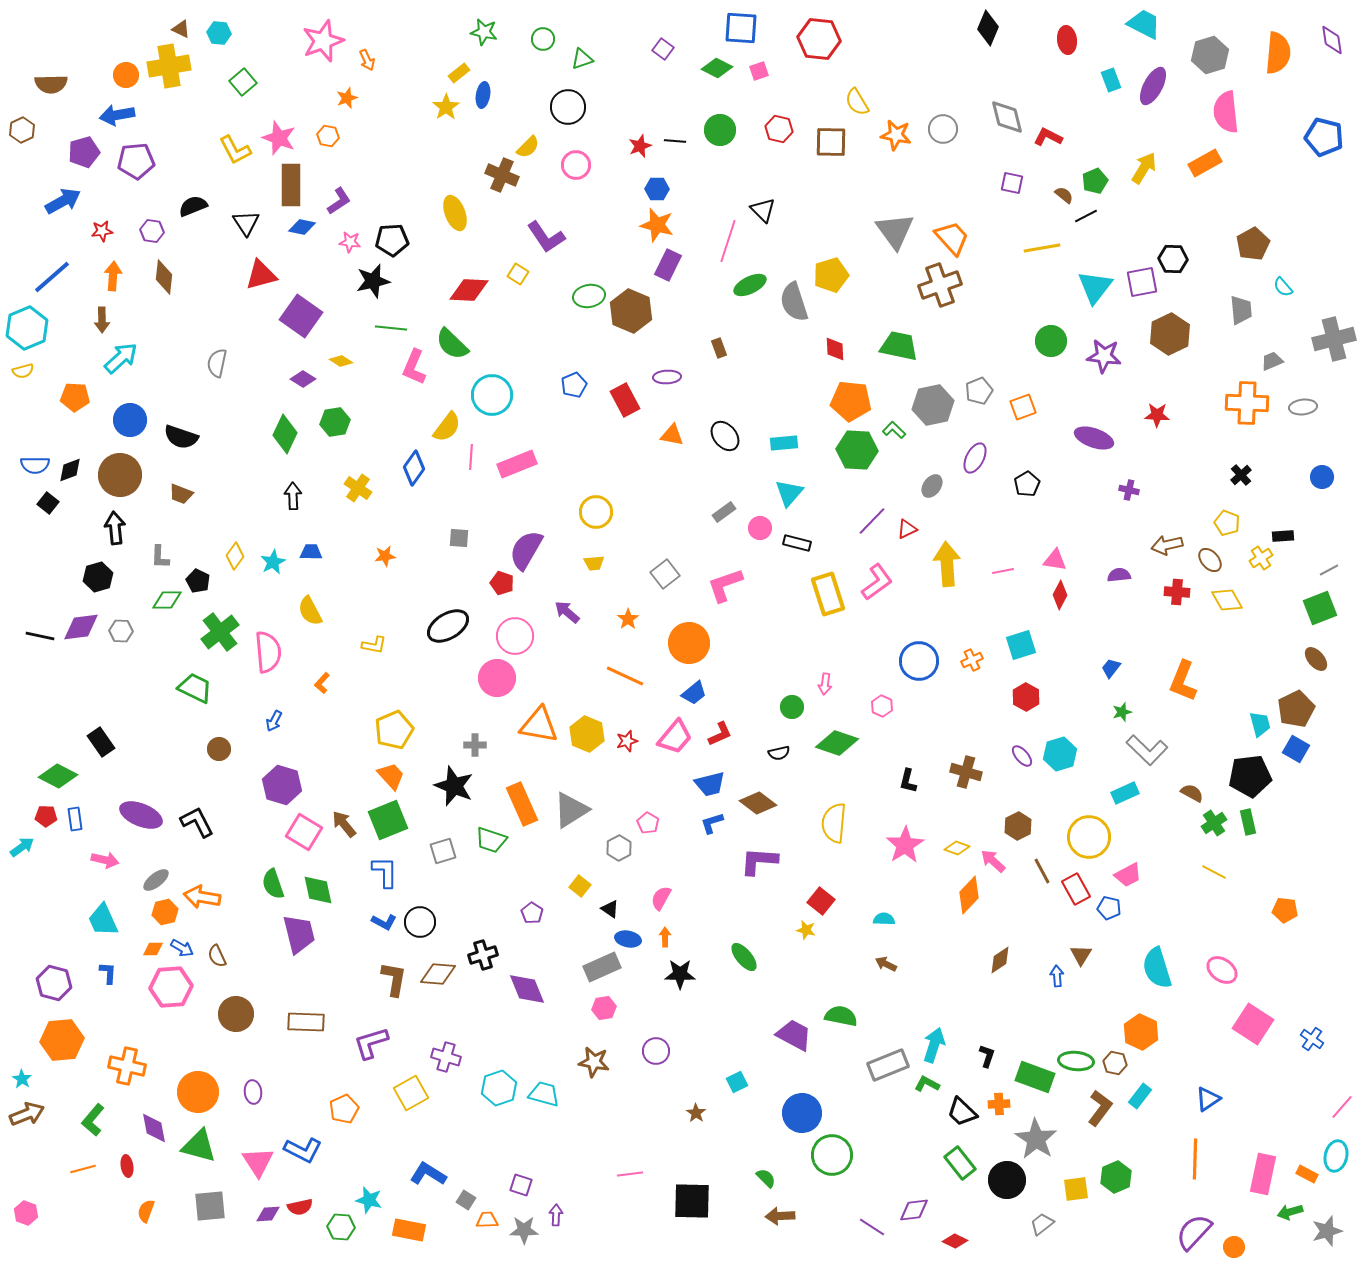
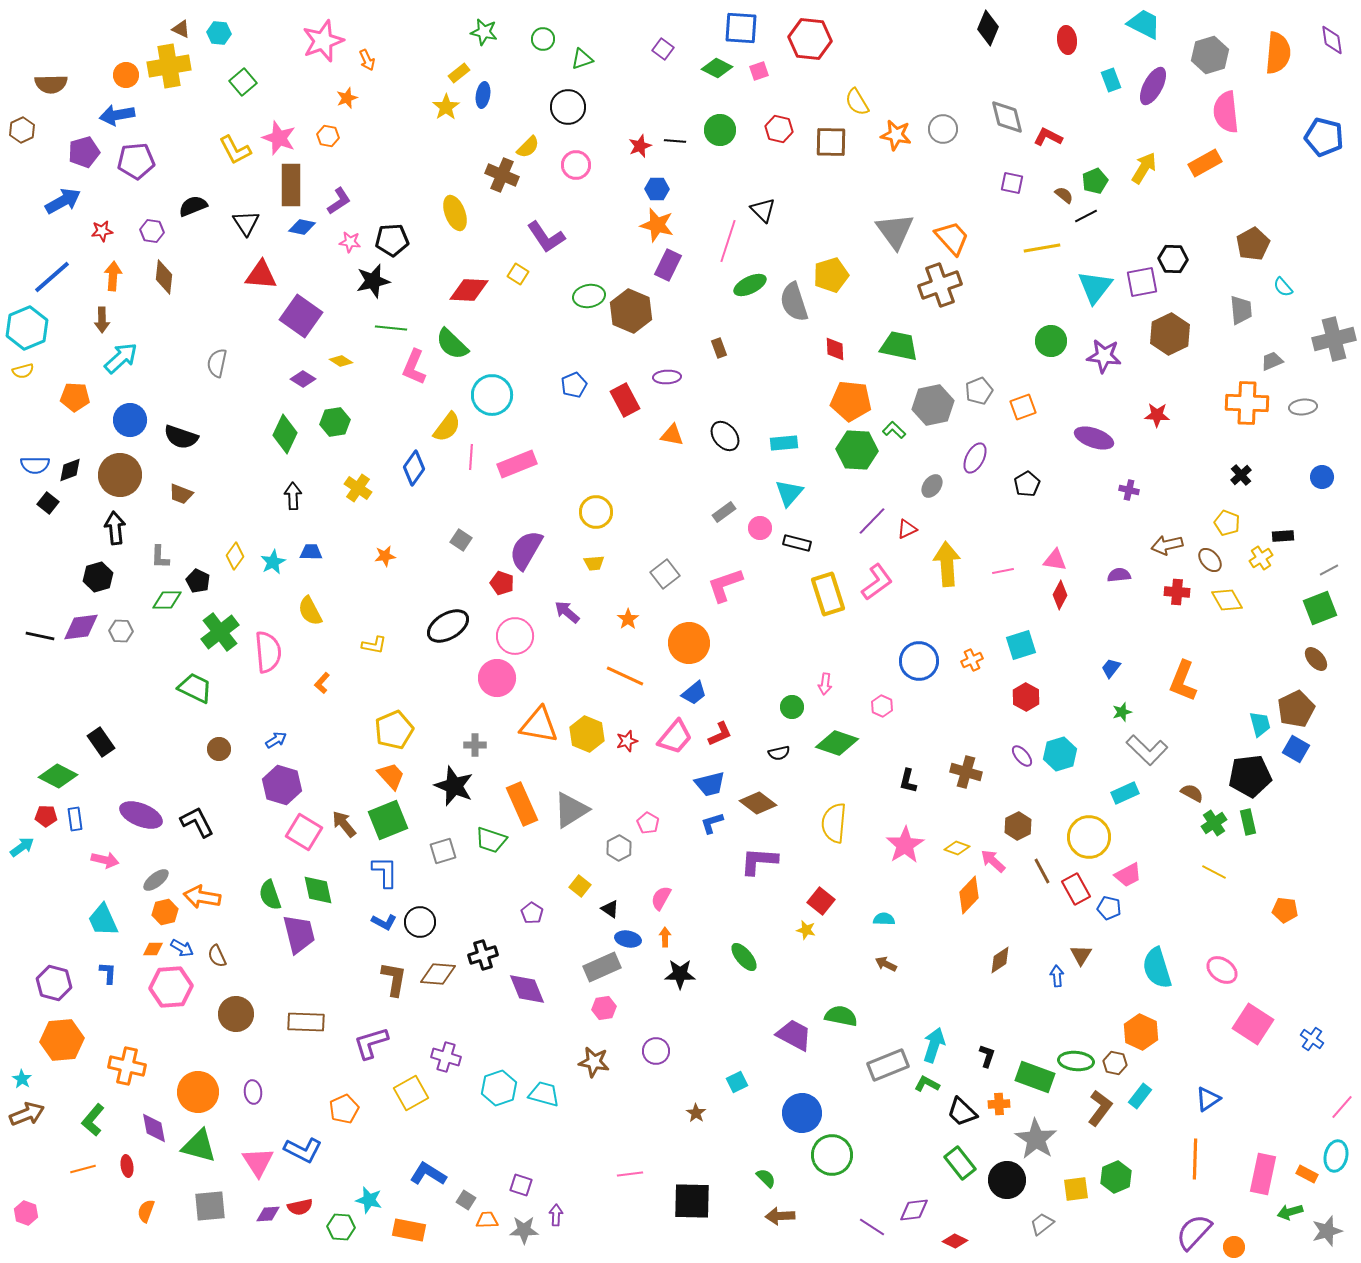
red hexagon at (819, 39): moved 9 px left
red triangle at (261, 275): rotated 20 degrees clockwise
gray square at (459, 538): moved 2 px right, 2 px down; rotated 30 degrees clockwise
blue arrow at (274, 721): moved 2 px right, 19 px down; rotated 150 degrees counterclockwise
green semicircle at (273, 884): moved 3 px left, 11 px down
